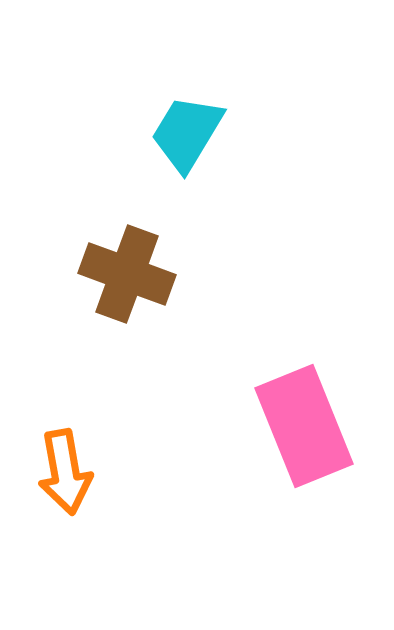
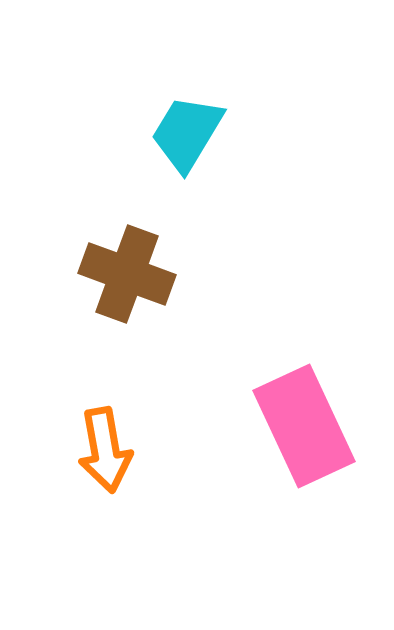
pink rectangle: rotated 3 degrees counterclockwise
orange arrow: moved 40 px right, 22 px up
